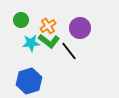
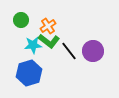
purple circle: moved 13 px right, 23 px down
cyan star: moved 2 px right, 2 px down
blue hexagon: moved 8 px up
